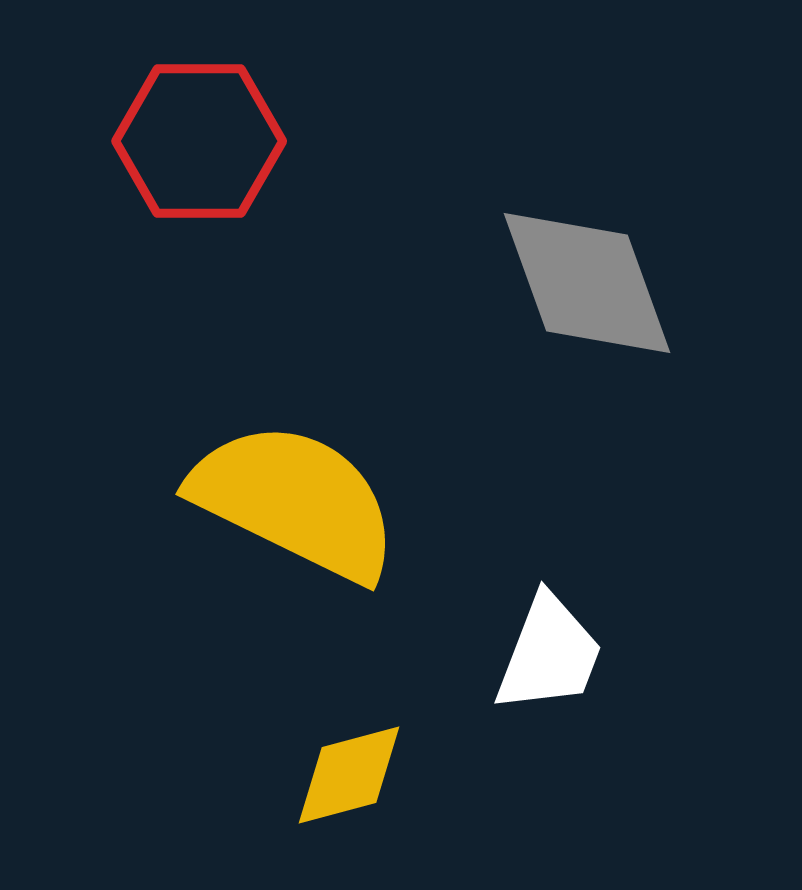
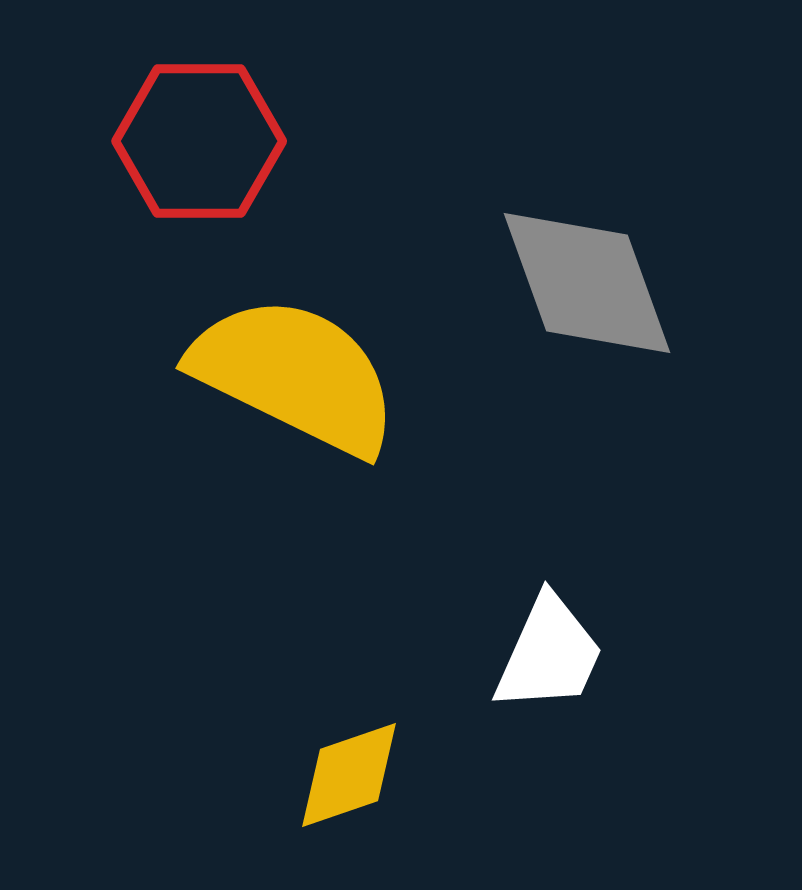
yellow semicircle: moved 126 px up
white trapezoid: rotated 3 degrees clockwise
yellow diamond: rotated 4 degrees counterclockwise
